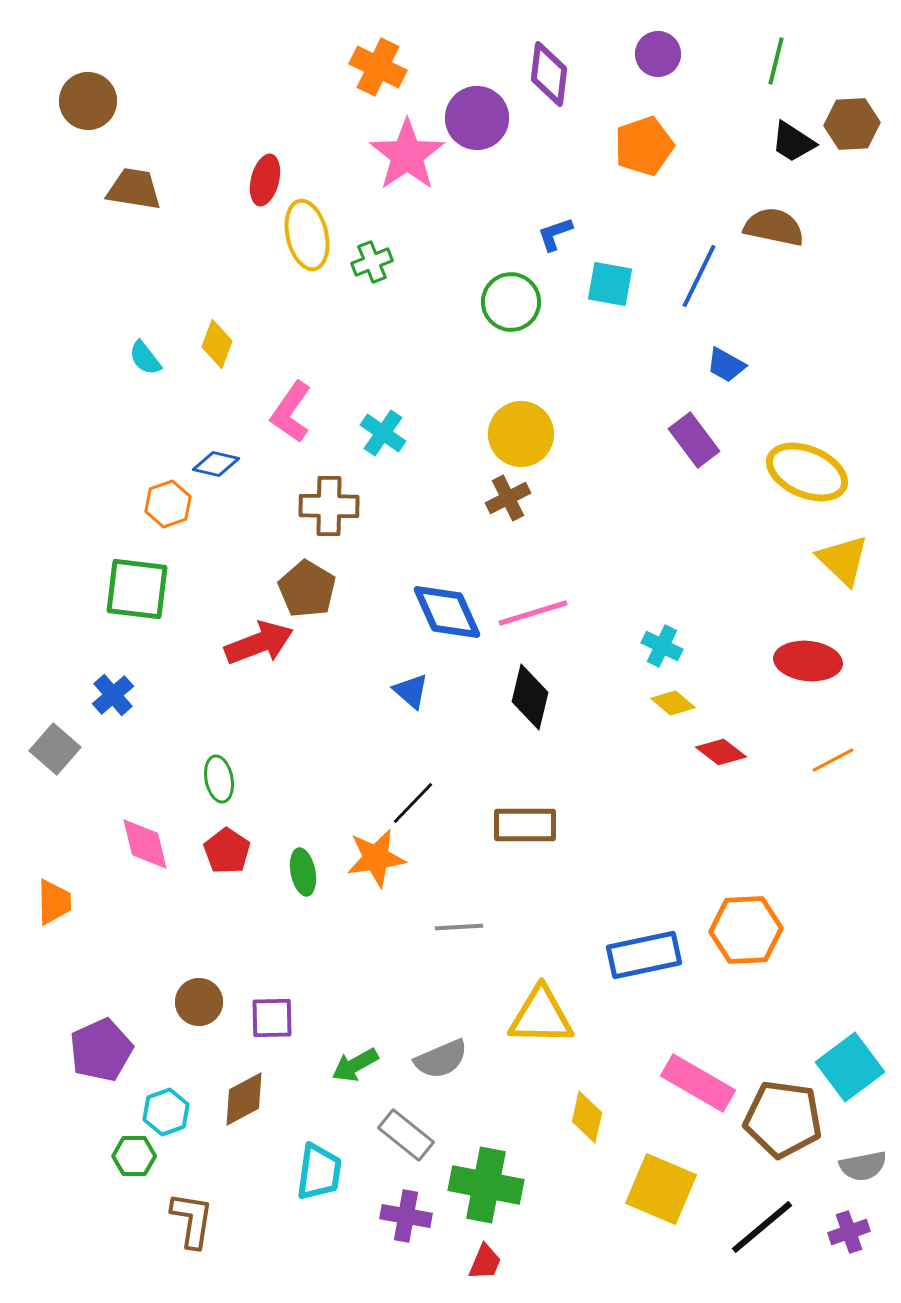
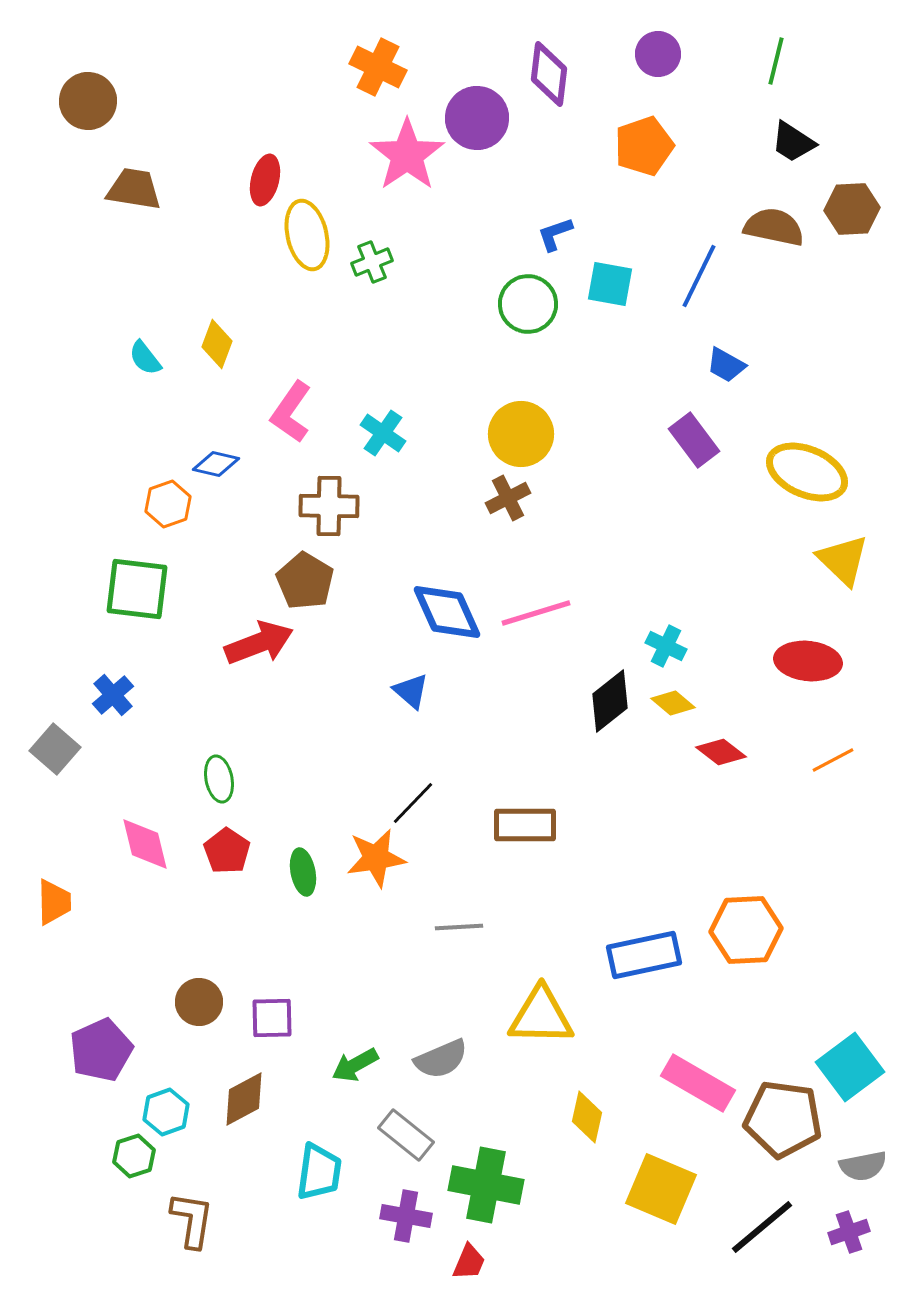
brown hexagon at (852, 124): moved 85 px down
green circle at (511, 302): moved 17 px right, 2 px down
brown pentagon at (307, 589): moved 2 px left, 8 px up
pink line at (533, 613): moved 3 px right
cyan cross at (662, 646): moved 4 px right
black diamond at (530, 697): moved 80 px right, 4 px down; rotated 38 degrees clockwise
green hexagon at (134, 1156): rotated 18 degrees counterclockwise
red trapezoid at (485, 1262): moved 16 px left
